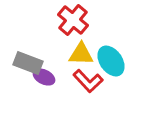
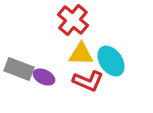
gray rectangle: moved 9 px left, 6 px down
red L-shape: rotated 24 degrees counterclockwise
